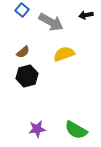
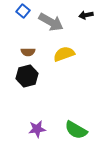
blue square: moved 1 px right, 1 px down
brown semicircle: moved 5 px right; rotated 40 degrees clockwise
